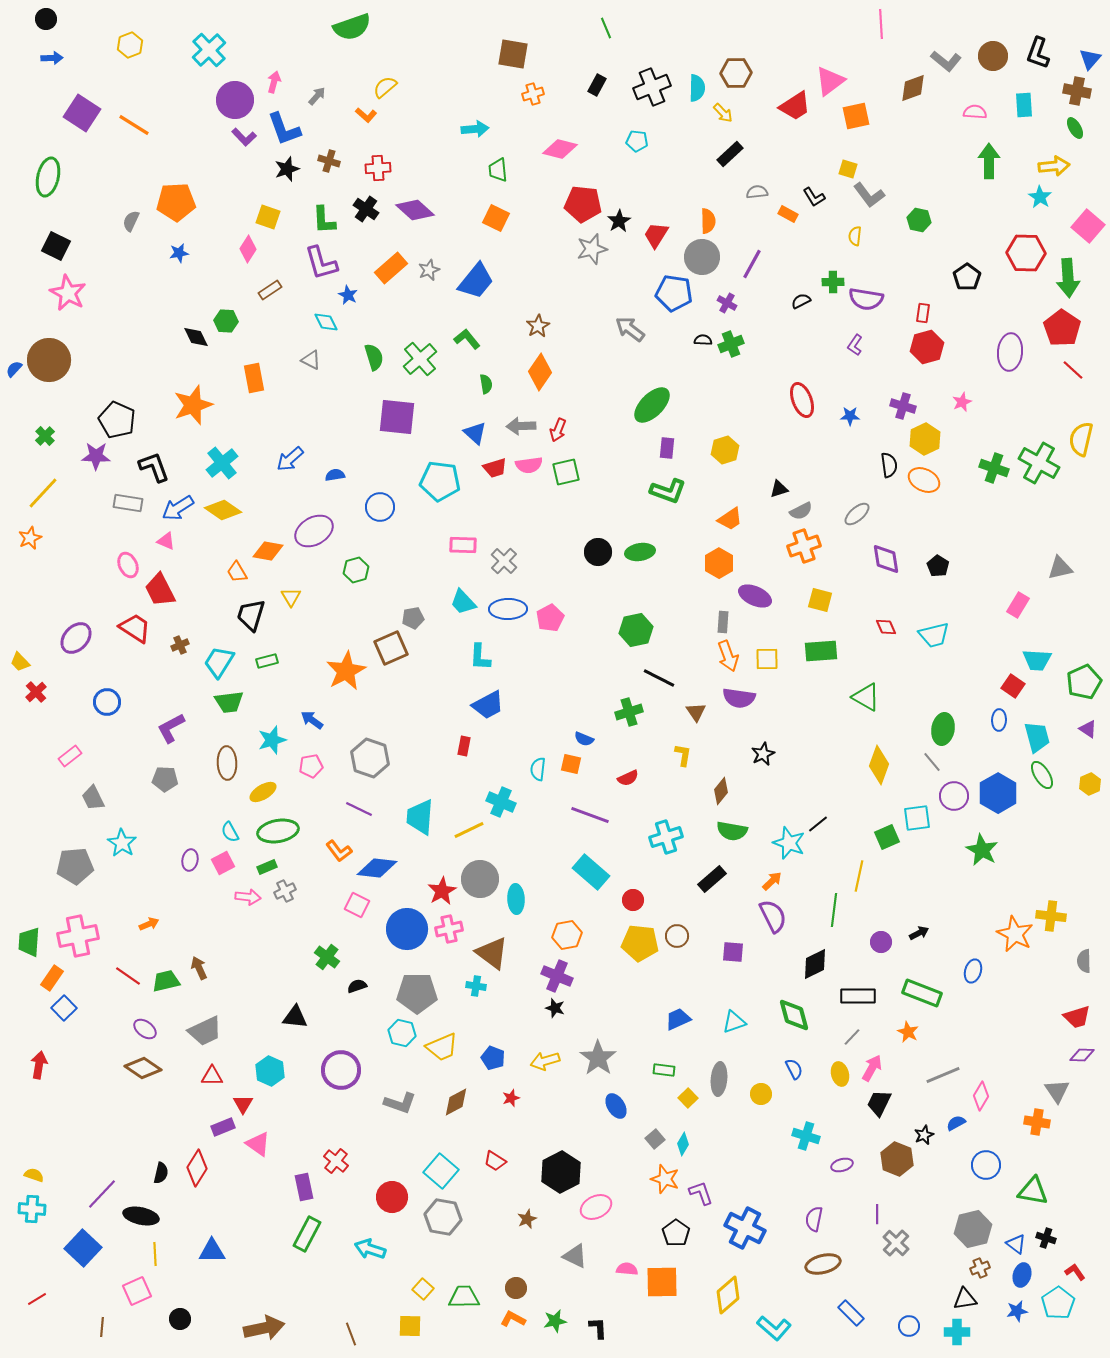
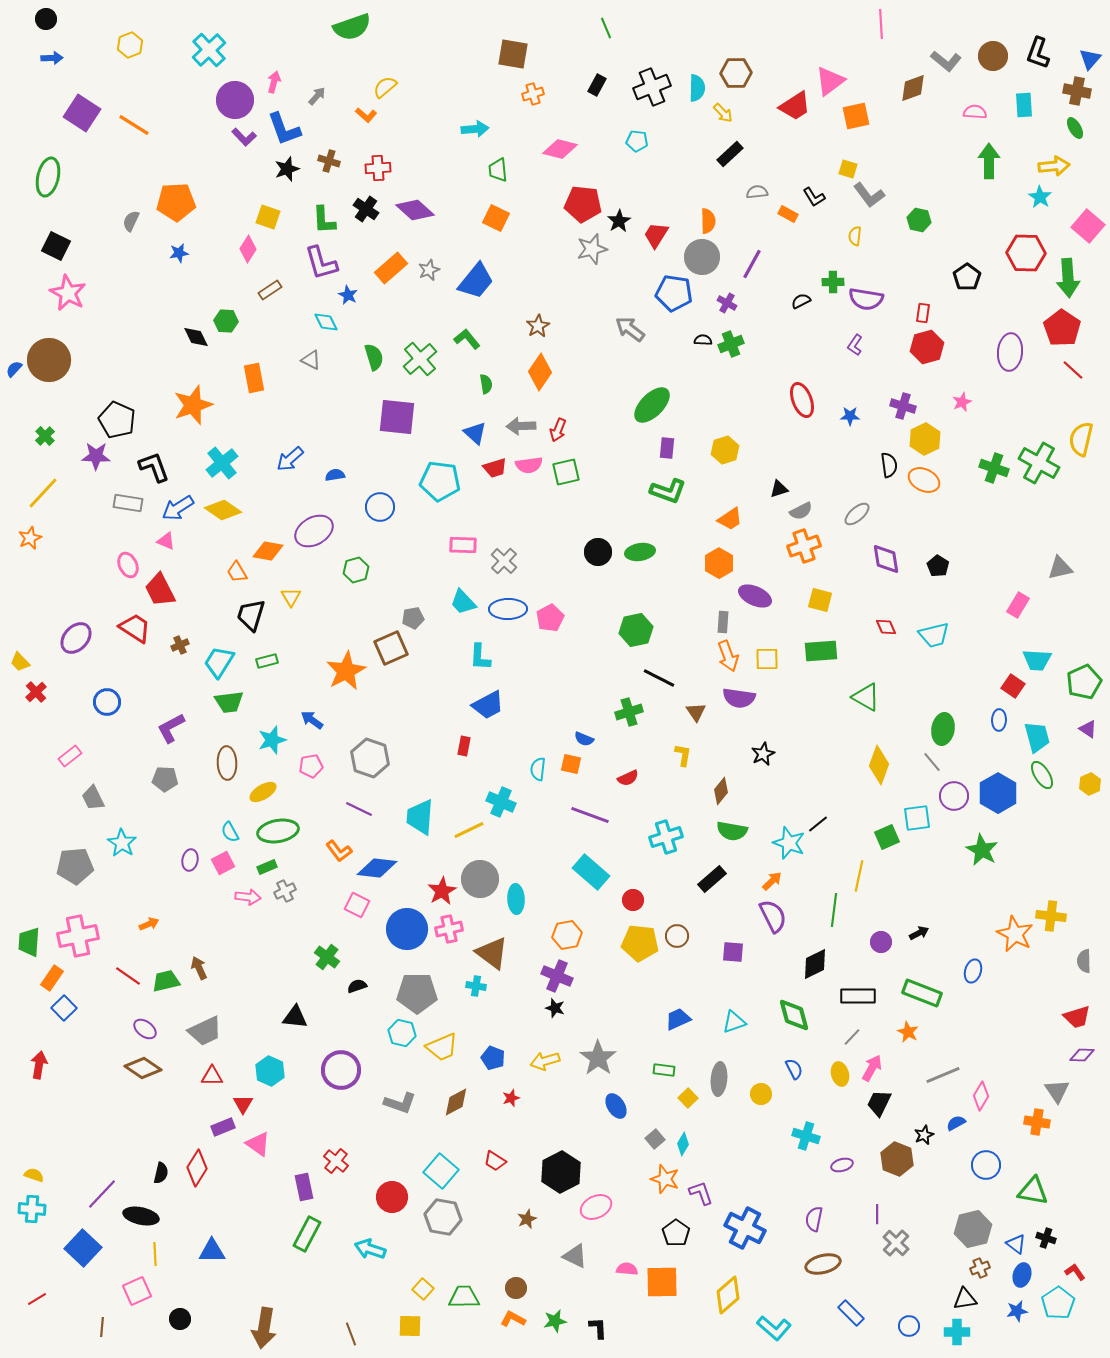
brown arrow at (264, 1328): rotated 111 degrees clockwise
